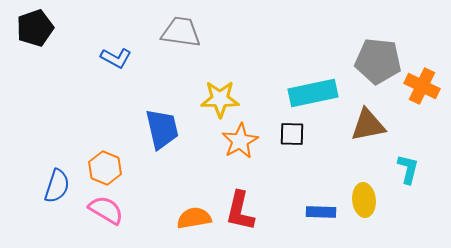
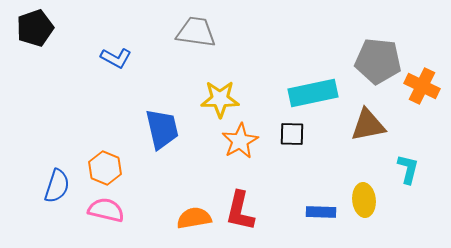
gray trapezoid: moved 15 px right
pink semicircle: rotated 18 degrees counterclockwise
